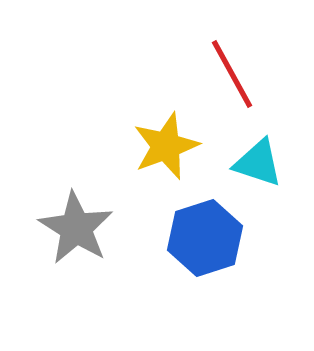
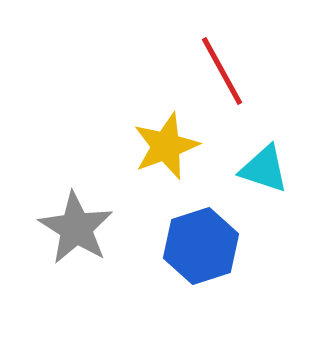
red line: moved 10 px left, 3 px up
cyan triangle: moved 6 px right, 6 px down
blue hexagon: moved 4 px left, 8 px down
